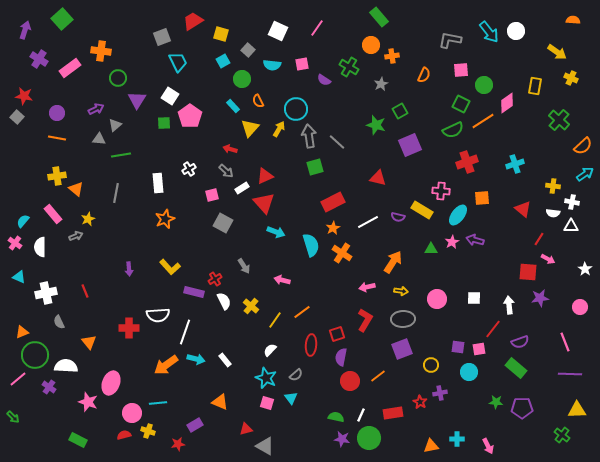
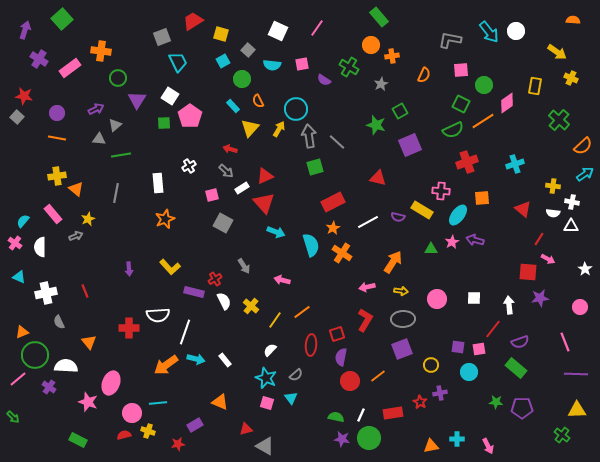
white cross at (189, 169): moved 3 px up
purple line at (570, 374): moved 6 px right
